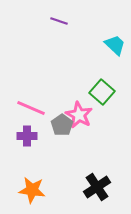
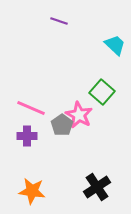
orange star: moved 1 px down
